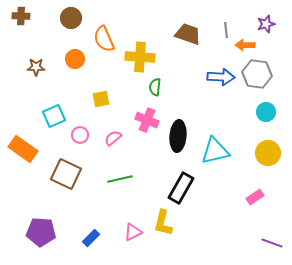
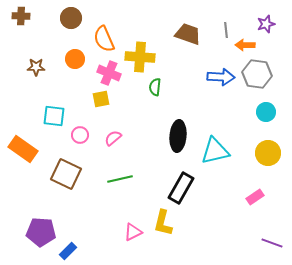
cyan square: rotated 30 degrees clockwise
pink cross: moved 38 px left, 47 px up
blue rectangle: moved 23 px left, 13 px down
